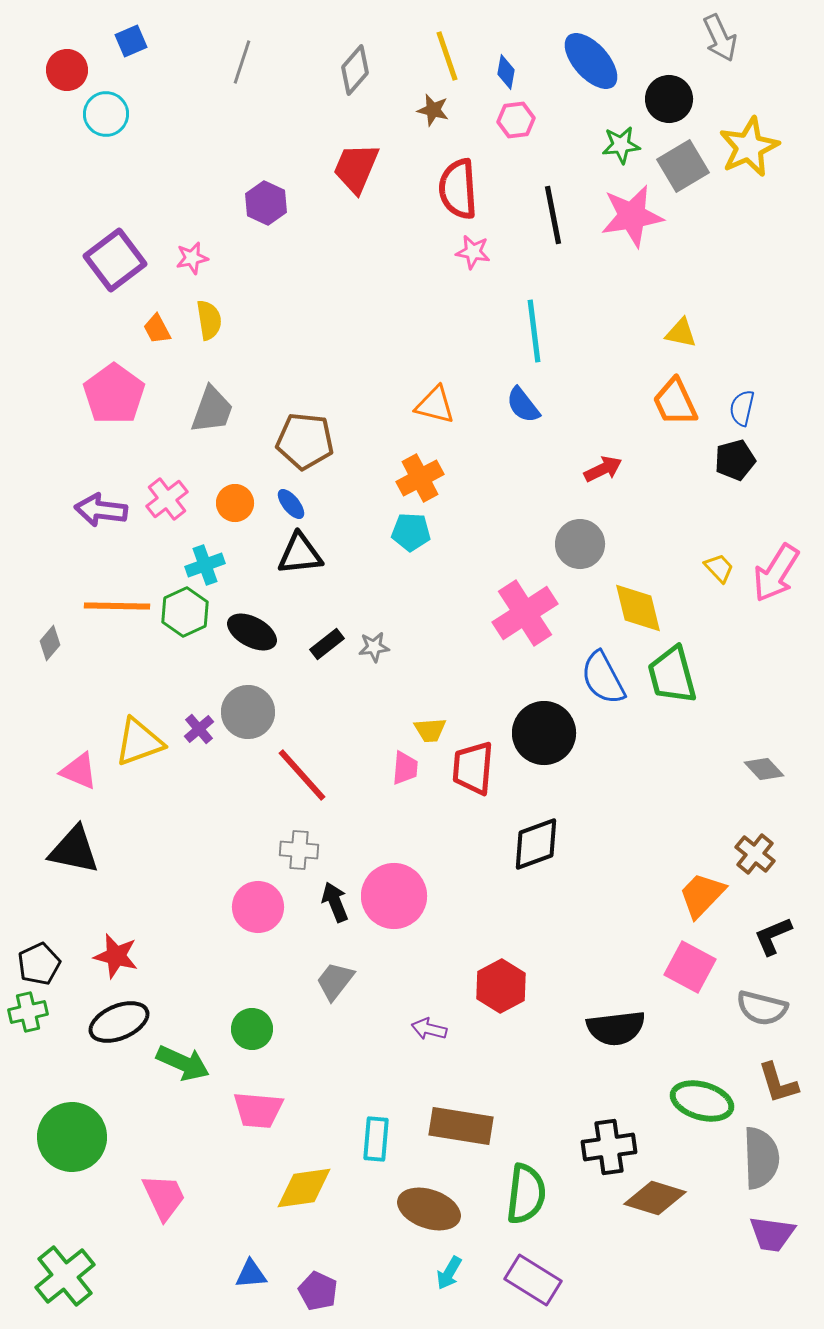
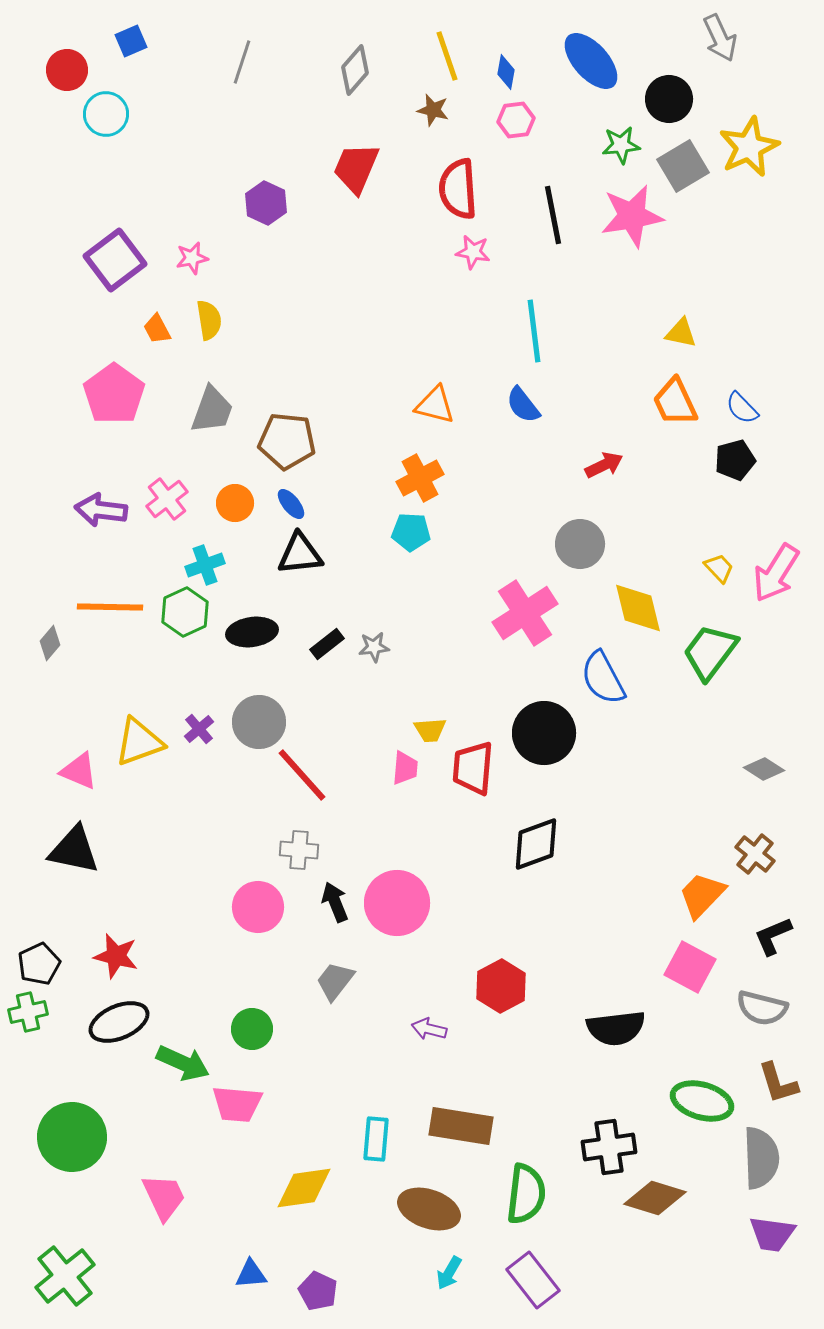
blue semicircle at (742, 408): rotated 57 degrees counterclockwise
brown pentagon at (305, 441): moved 18 px left
red arrow at (603, 469): moved 1 px right, 4 px up
orange line at (117, 606): moved 7 px left, 1 px down
black ellipse at (252, 632): rotated 36 degrees counterclockwise
green trapezoid at (672, 675): moved 38 px right, 23 px up; rotated 52 degrees clockwise
gray circle at (248, 712): moved 11 px right, 10 px down
gray diamond at (764, 769): rotated 15 degrees counterclockwise
pink circle at (394, 896): moved 3 px right, 7 px down
pink trapezoid at (258, 1110): moved 21 px left, 6 px up
purple rectangle at (533, 1280): rotated 20 degrees clockwise
